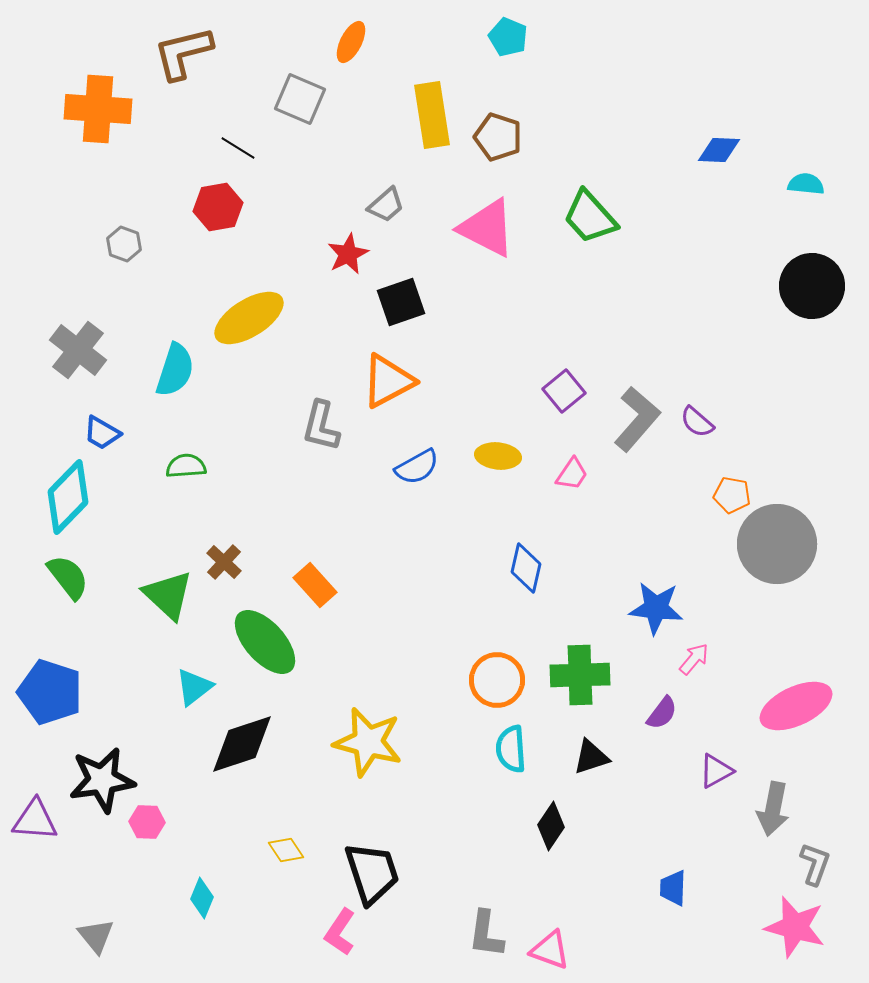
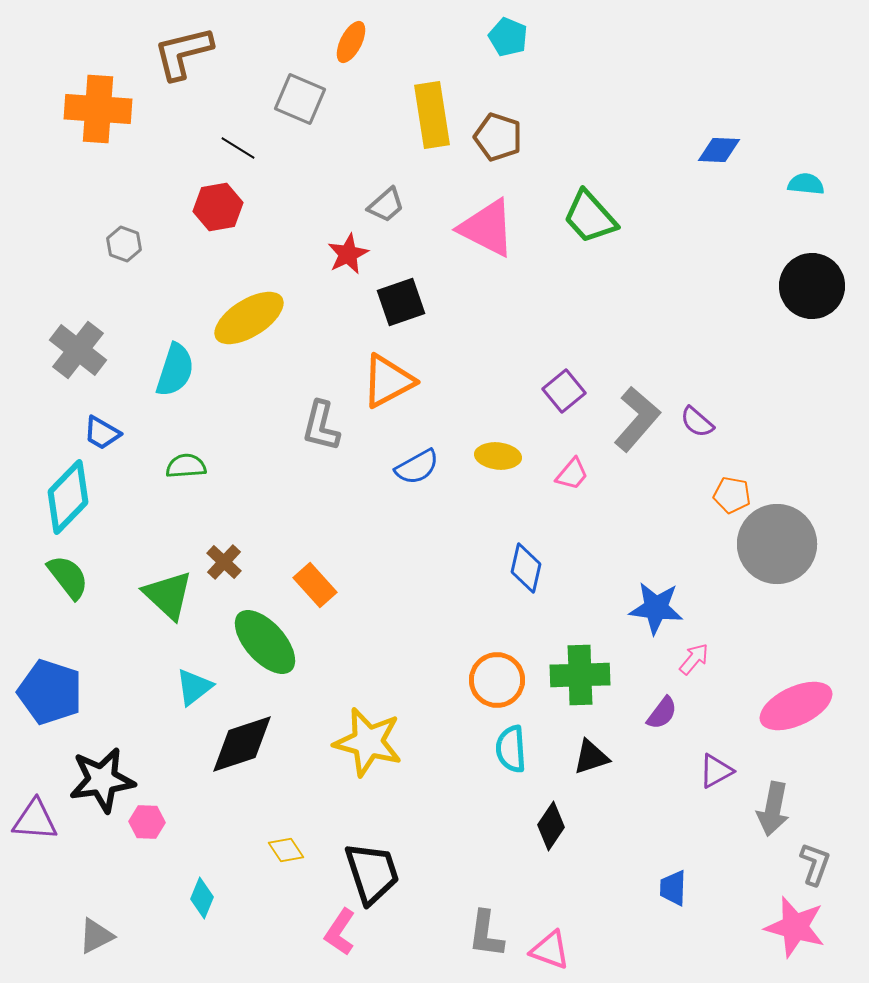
pink trapezoid at (572, 474): rotated 6 degrees clockwise
gray triangle at (96, 936): rotated 42 degrees clockwise
